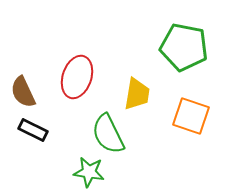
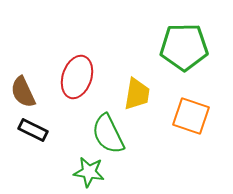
green pentagon: rotated 12 degrees counterclockwise
